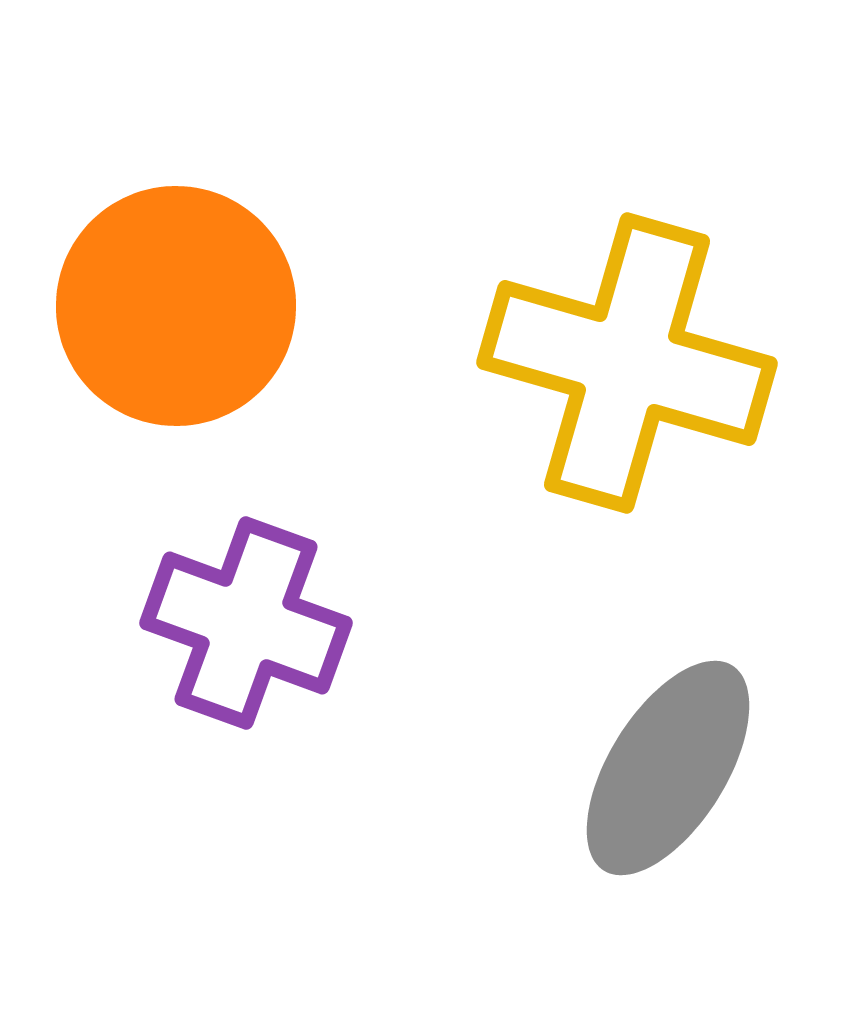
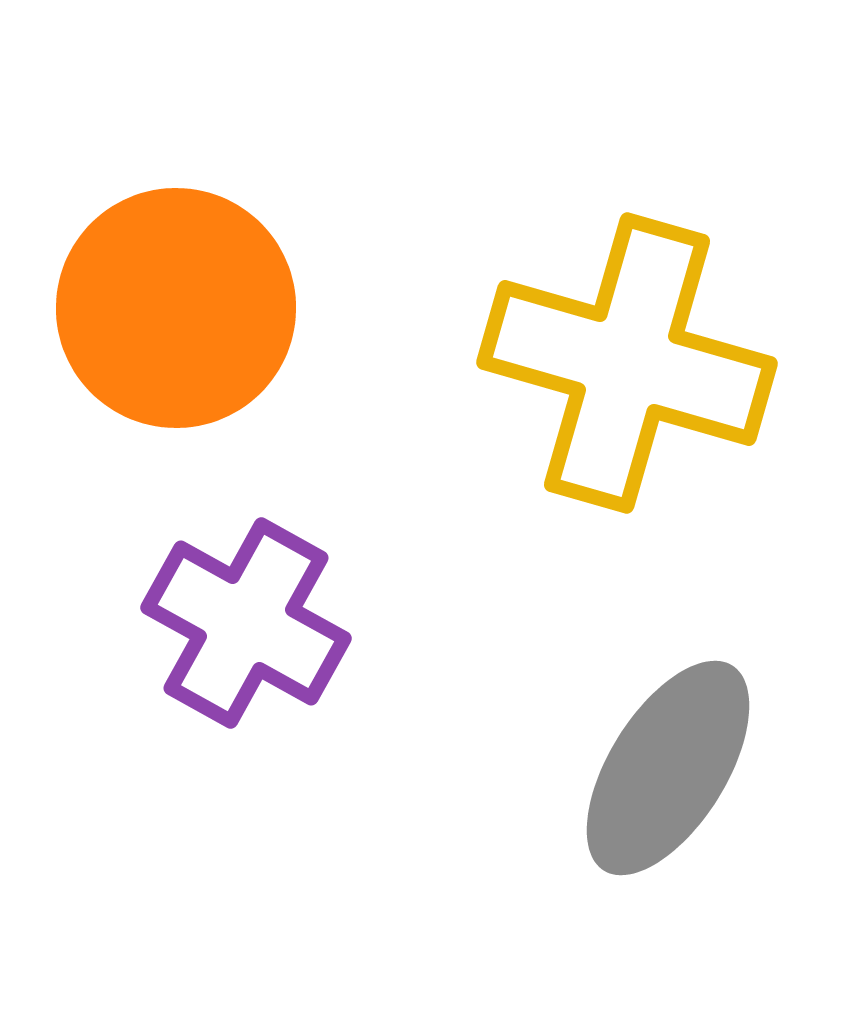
orange circle: moved 2 px down
purple cross: rotated 9 degrees clockwise
